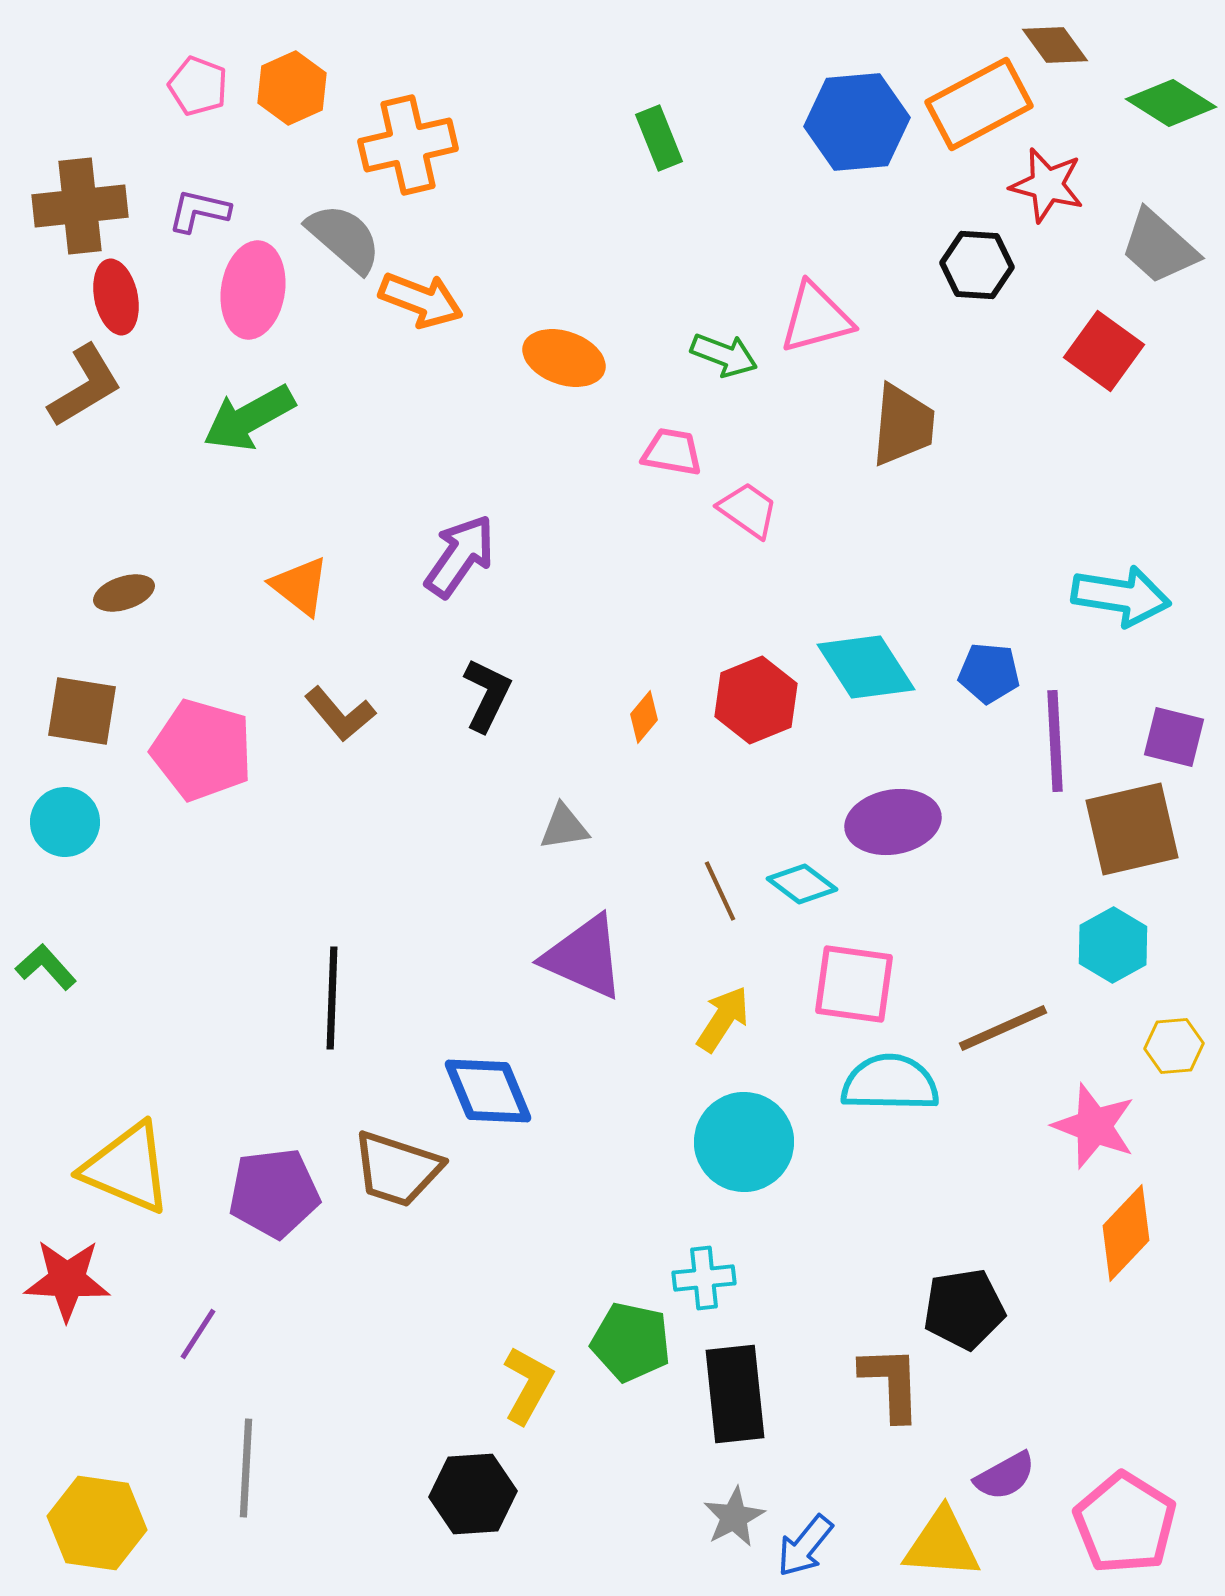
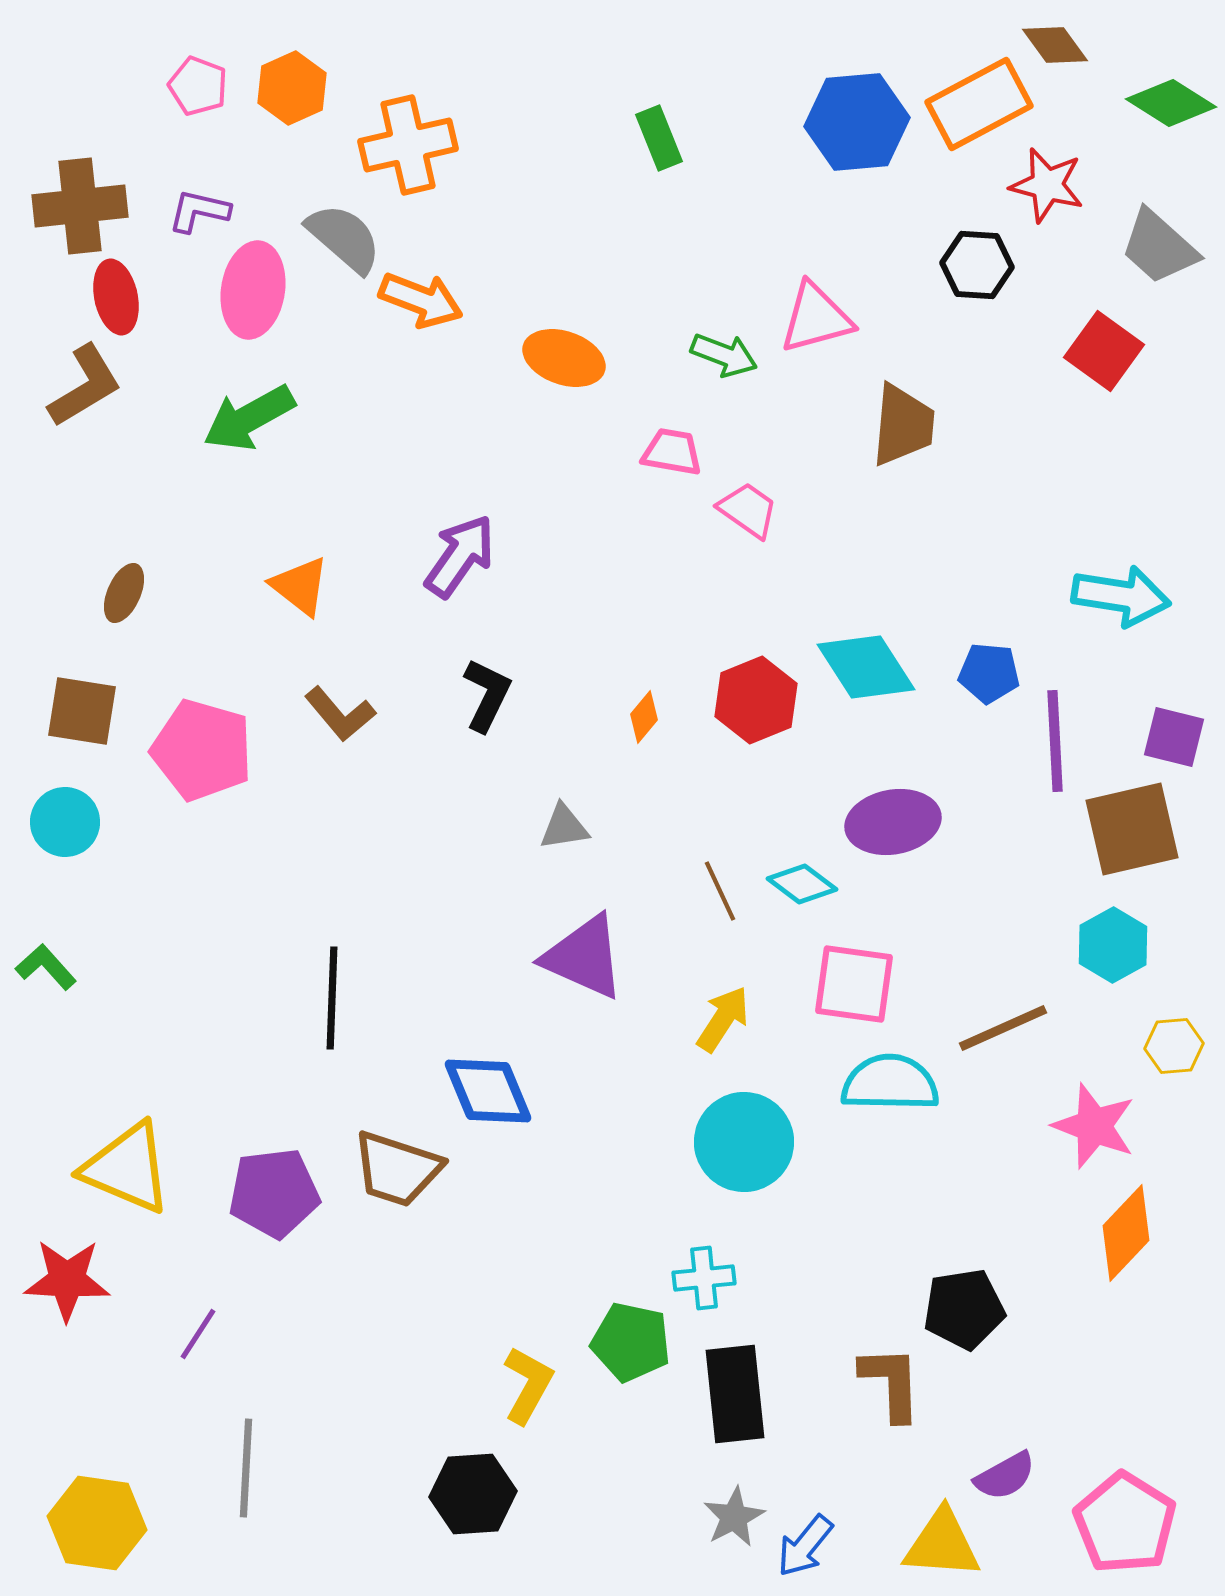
brown ellipse at (124, 593): rotated 48 degrees counterclockwise
